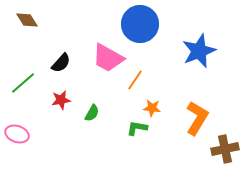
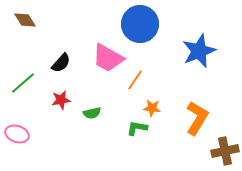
brown diamond: moved 2 px left
green semicircle: rotated 48 degrees clockwise
brown cross: moved 2 px down
